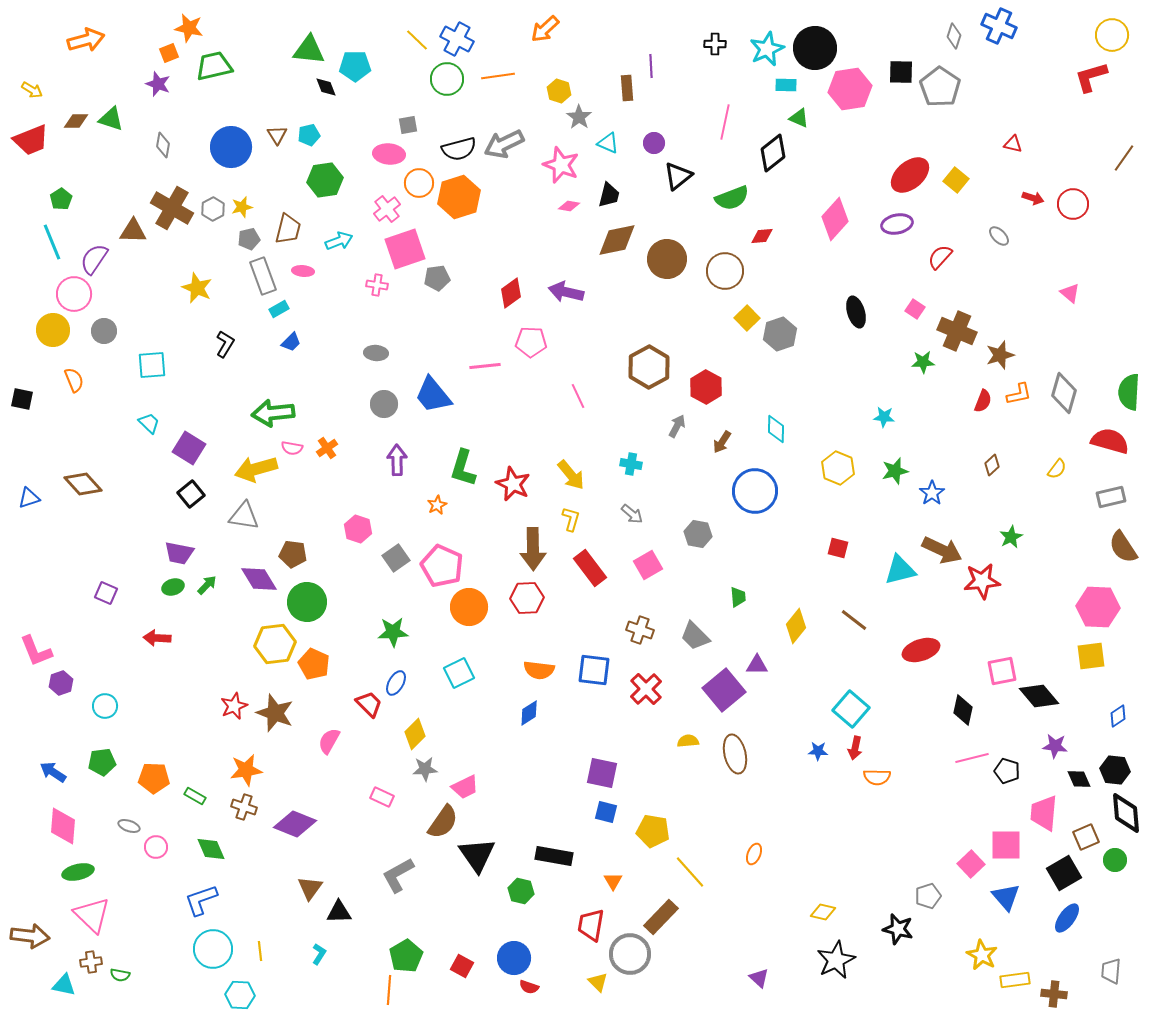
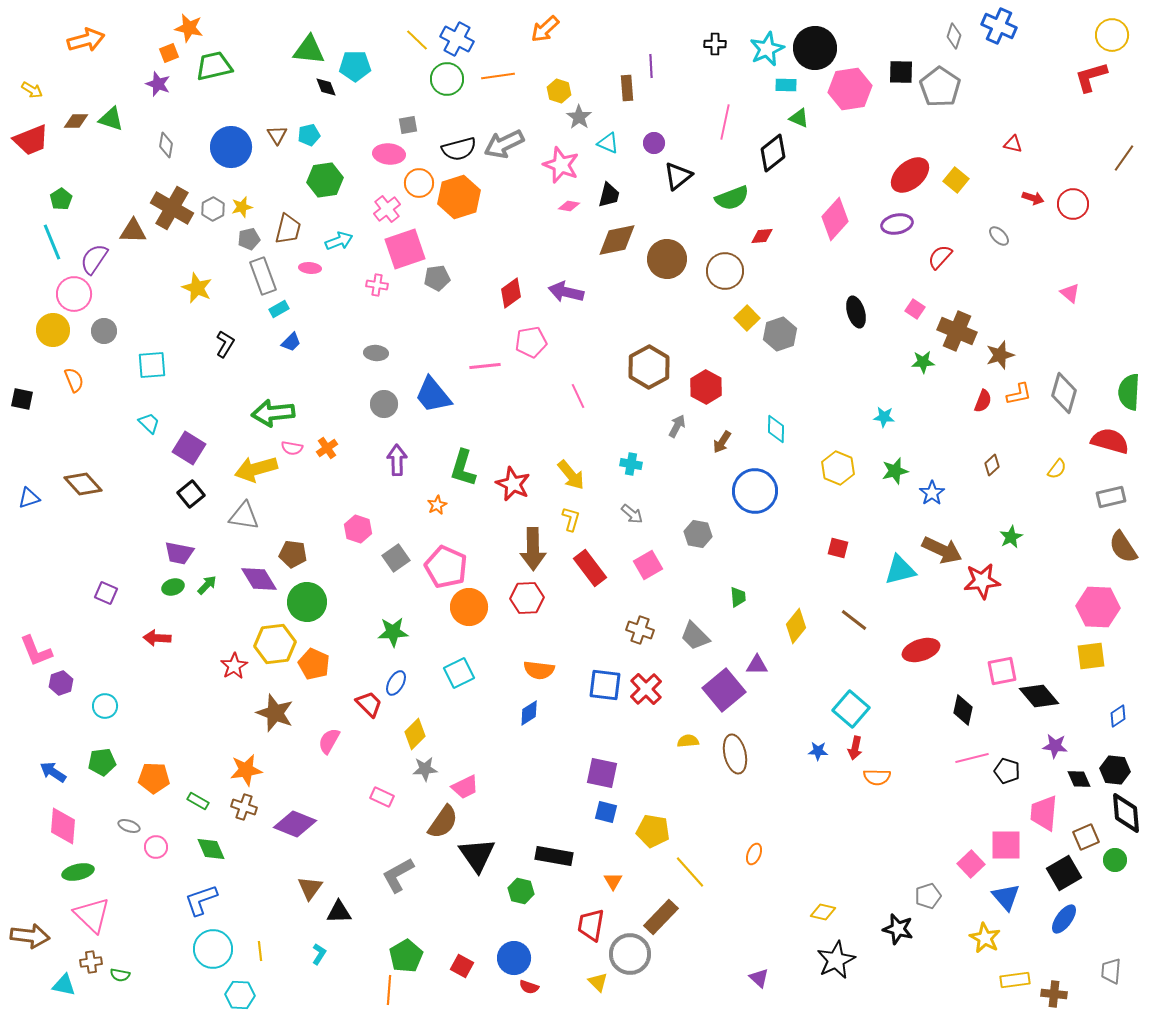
gray diamond at (163, 145): moved 3 px right
pink ellipse at (303, 271): moved 7 px right, 3 px up
pink pentagon at (531, 342): rotated 12 degrees counterclockwise
pink pentagon at (442, 566): moved 4 px right, 1 px down
blue square at (594, 670): moved 11 px right, 15 px down
red star at (234, 706): moved 40 px up; rotated 8 degrees counterclockwise
green rectangle at (195, 796): moved 3 px right, 5 px down
blue ellipse at (1067, 918): moved 3 px left, 1 px down
yellow star at (982, 955): moved 3 px right, 17 px up
